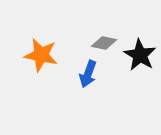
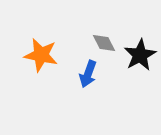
gray diamond: rotated 50 degrees clockwise
black star: rotated 12 degrees clockwise
